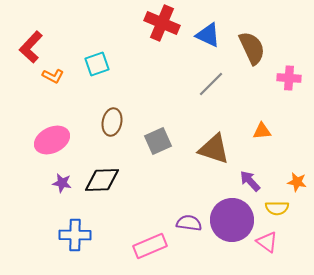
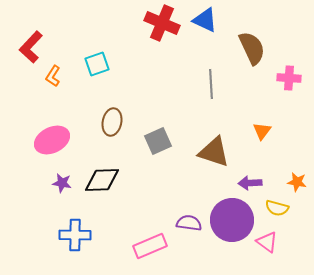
blue triangle: moved 3 px left, 15 px up
orange L-shape: rotated 95 degrees clockwise
gray line: rotated 48 degrees counterclockwise
orange triangle: rotated 48 degrees counterclockwise
brown triangle: moved 3 px down
purple arrow: moved 2 px down; rotated 50 degrees counterclockwise
yellow semicircle: rotated 15 degrees clockwise
